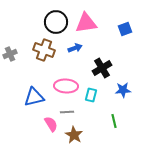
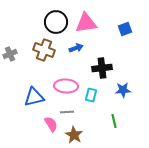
blue arrow: moved 1 px right
black cross: rotated 24 degrees clockwise
